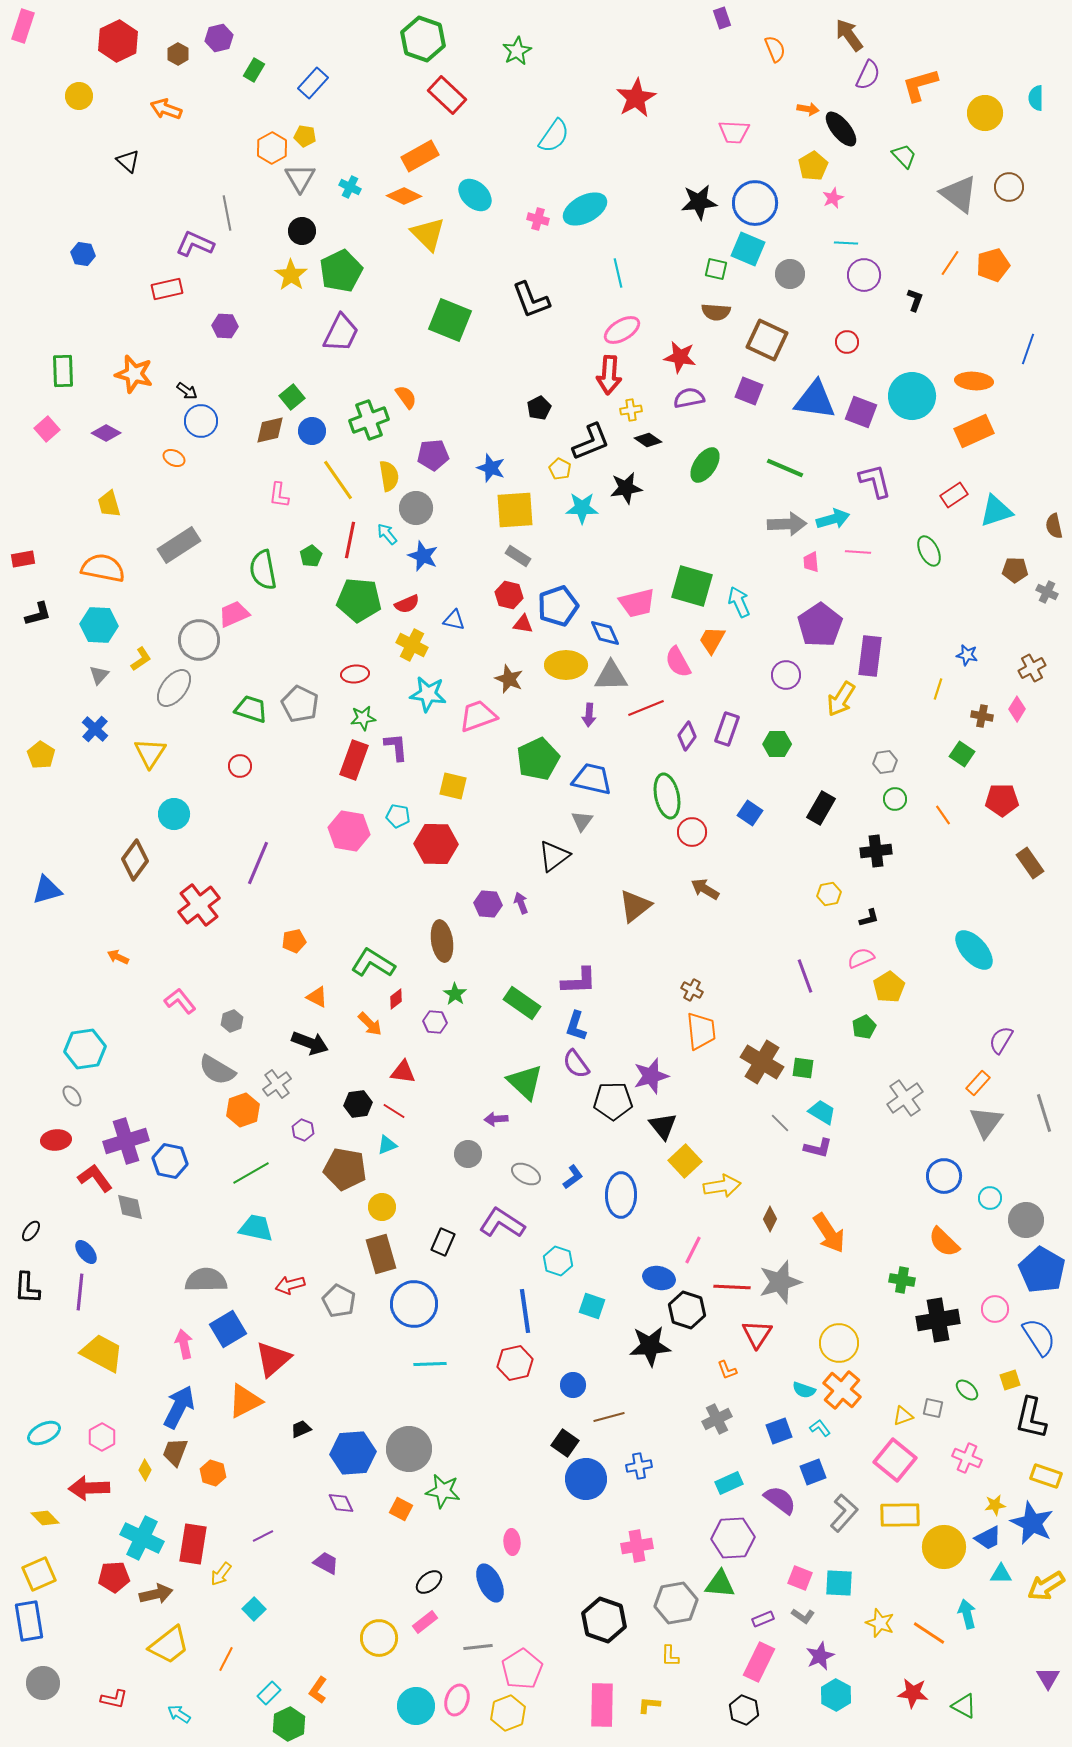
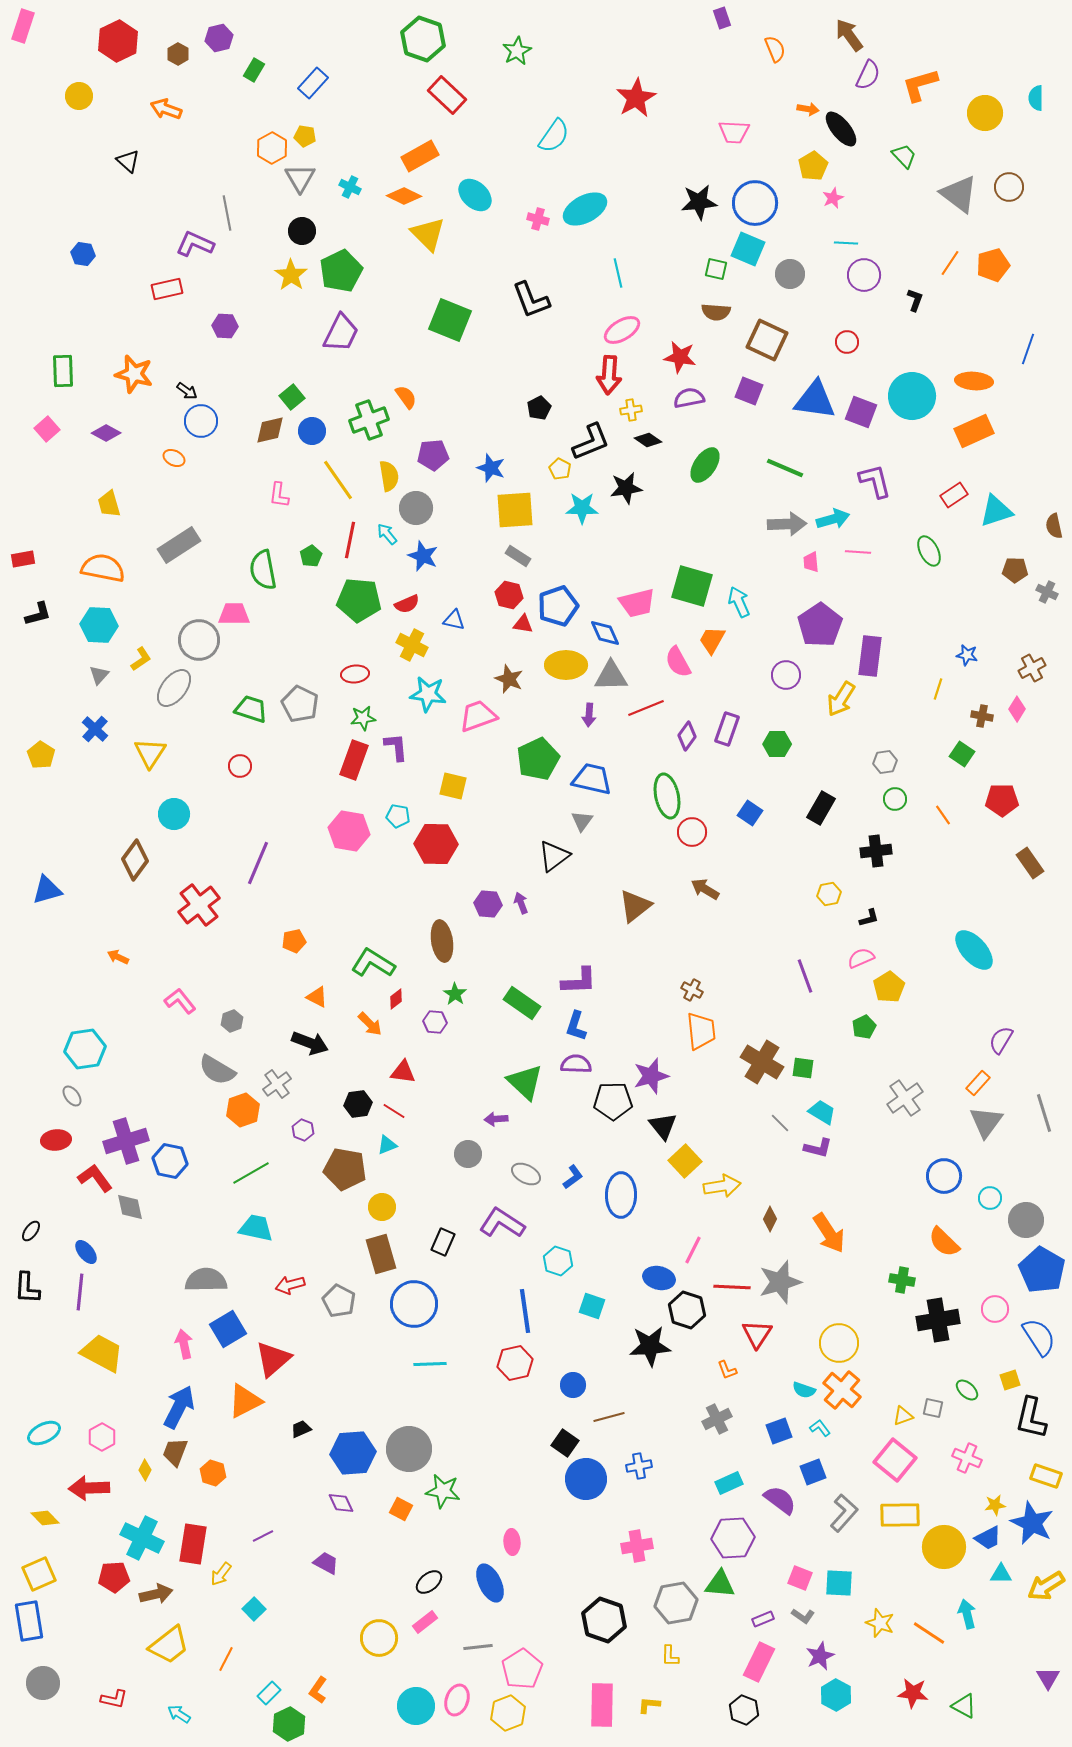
pink trapezoid at (234, 614): rotated 24 degrees clockwise
purple semicircle at (576, 1064): rotated 128 degrees clockwise
